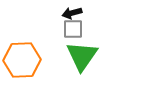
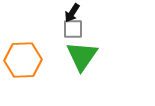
black arrow: rotated 42 degrees counterclockwise
orange hexagon: moved 1 px right
